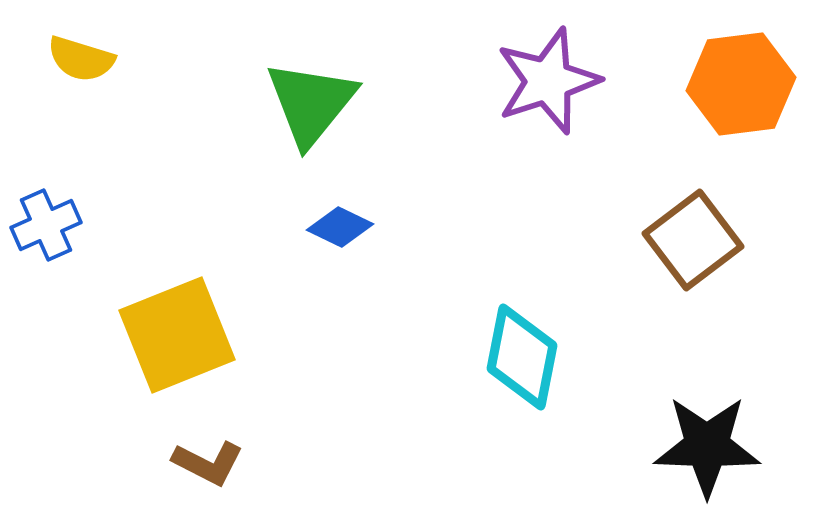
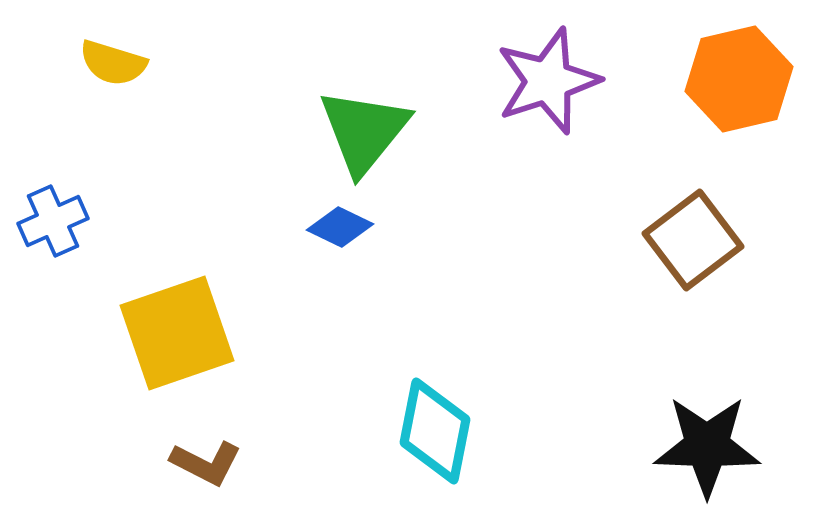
yellow semicircle: moved 32 px right, 4 px down
orange hexagon: moved 2 px left, 5 px up; rotated 6 degrees counterclockwise
green triangle: moved 53 px right, 28 px down
blue cross: moved 7 px right, 4 px up
yellow square: moved 2 px up; rotated 3 degrees clockwise
cyan diamond: moved 87 px left, 74 px down
brown L-shape: moved 2 px left
